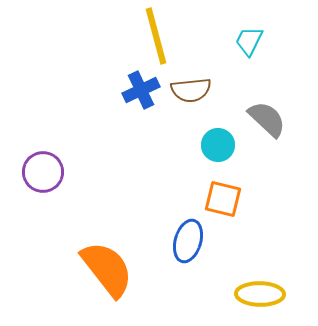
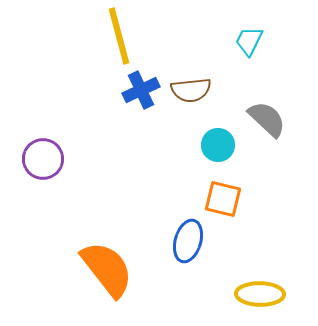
yellow line: moved 37 px left
purple circle: moved 13 px up
